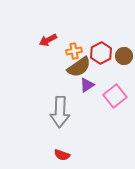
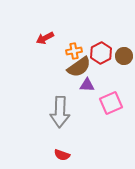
red arrow: moved 3 px left, 2 px up
purple triangle: rotated 35 degrees clockwise
pink square: moved 4 px left, 7 px down; rotated 15 degrees clockwise
